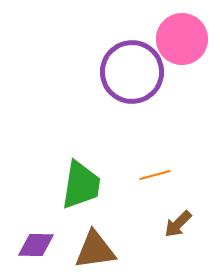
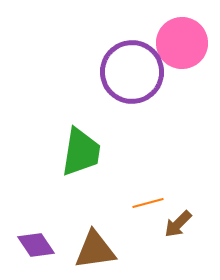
pink circle: moved 4 px down
orange line: moved 7 px left, 28 px down
green trapezoid: moved 33 px up
purple diamond: rotated 54 degrees clockwise
